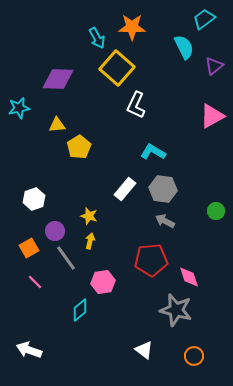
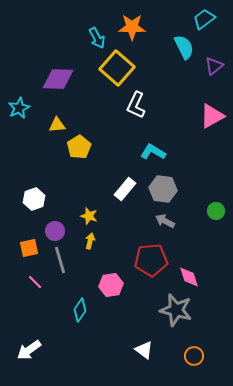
cyan star: rotated 15 degrees counterclockwise
orange square: rotated 18 degrees clockwise
gray line: moved 6 px left, 2 px down; rotated 20 degrees clockwise
pink hexagon: moved 8 px right, 3 px down
cyan diamond: rotated 15 degrees counterclockwise
white arrow: rotated 55 degrees counterclockwise
